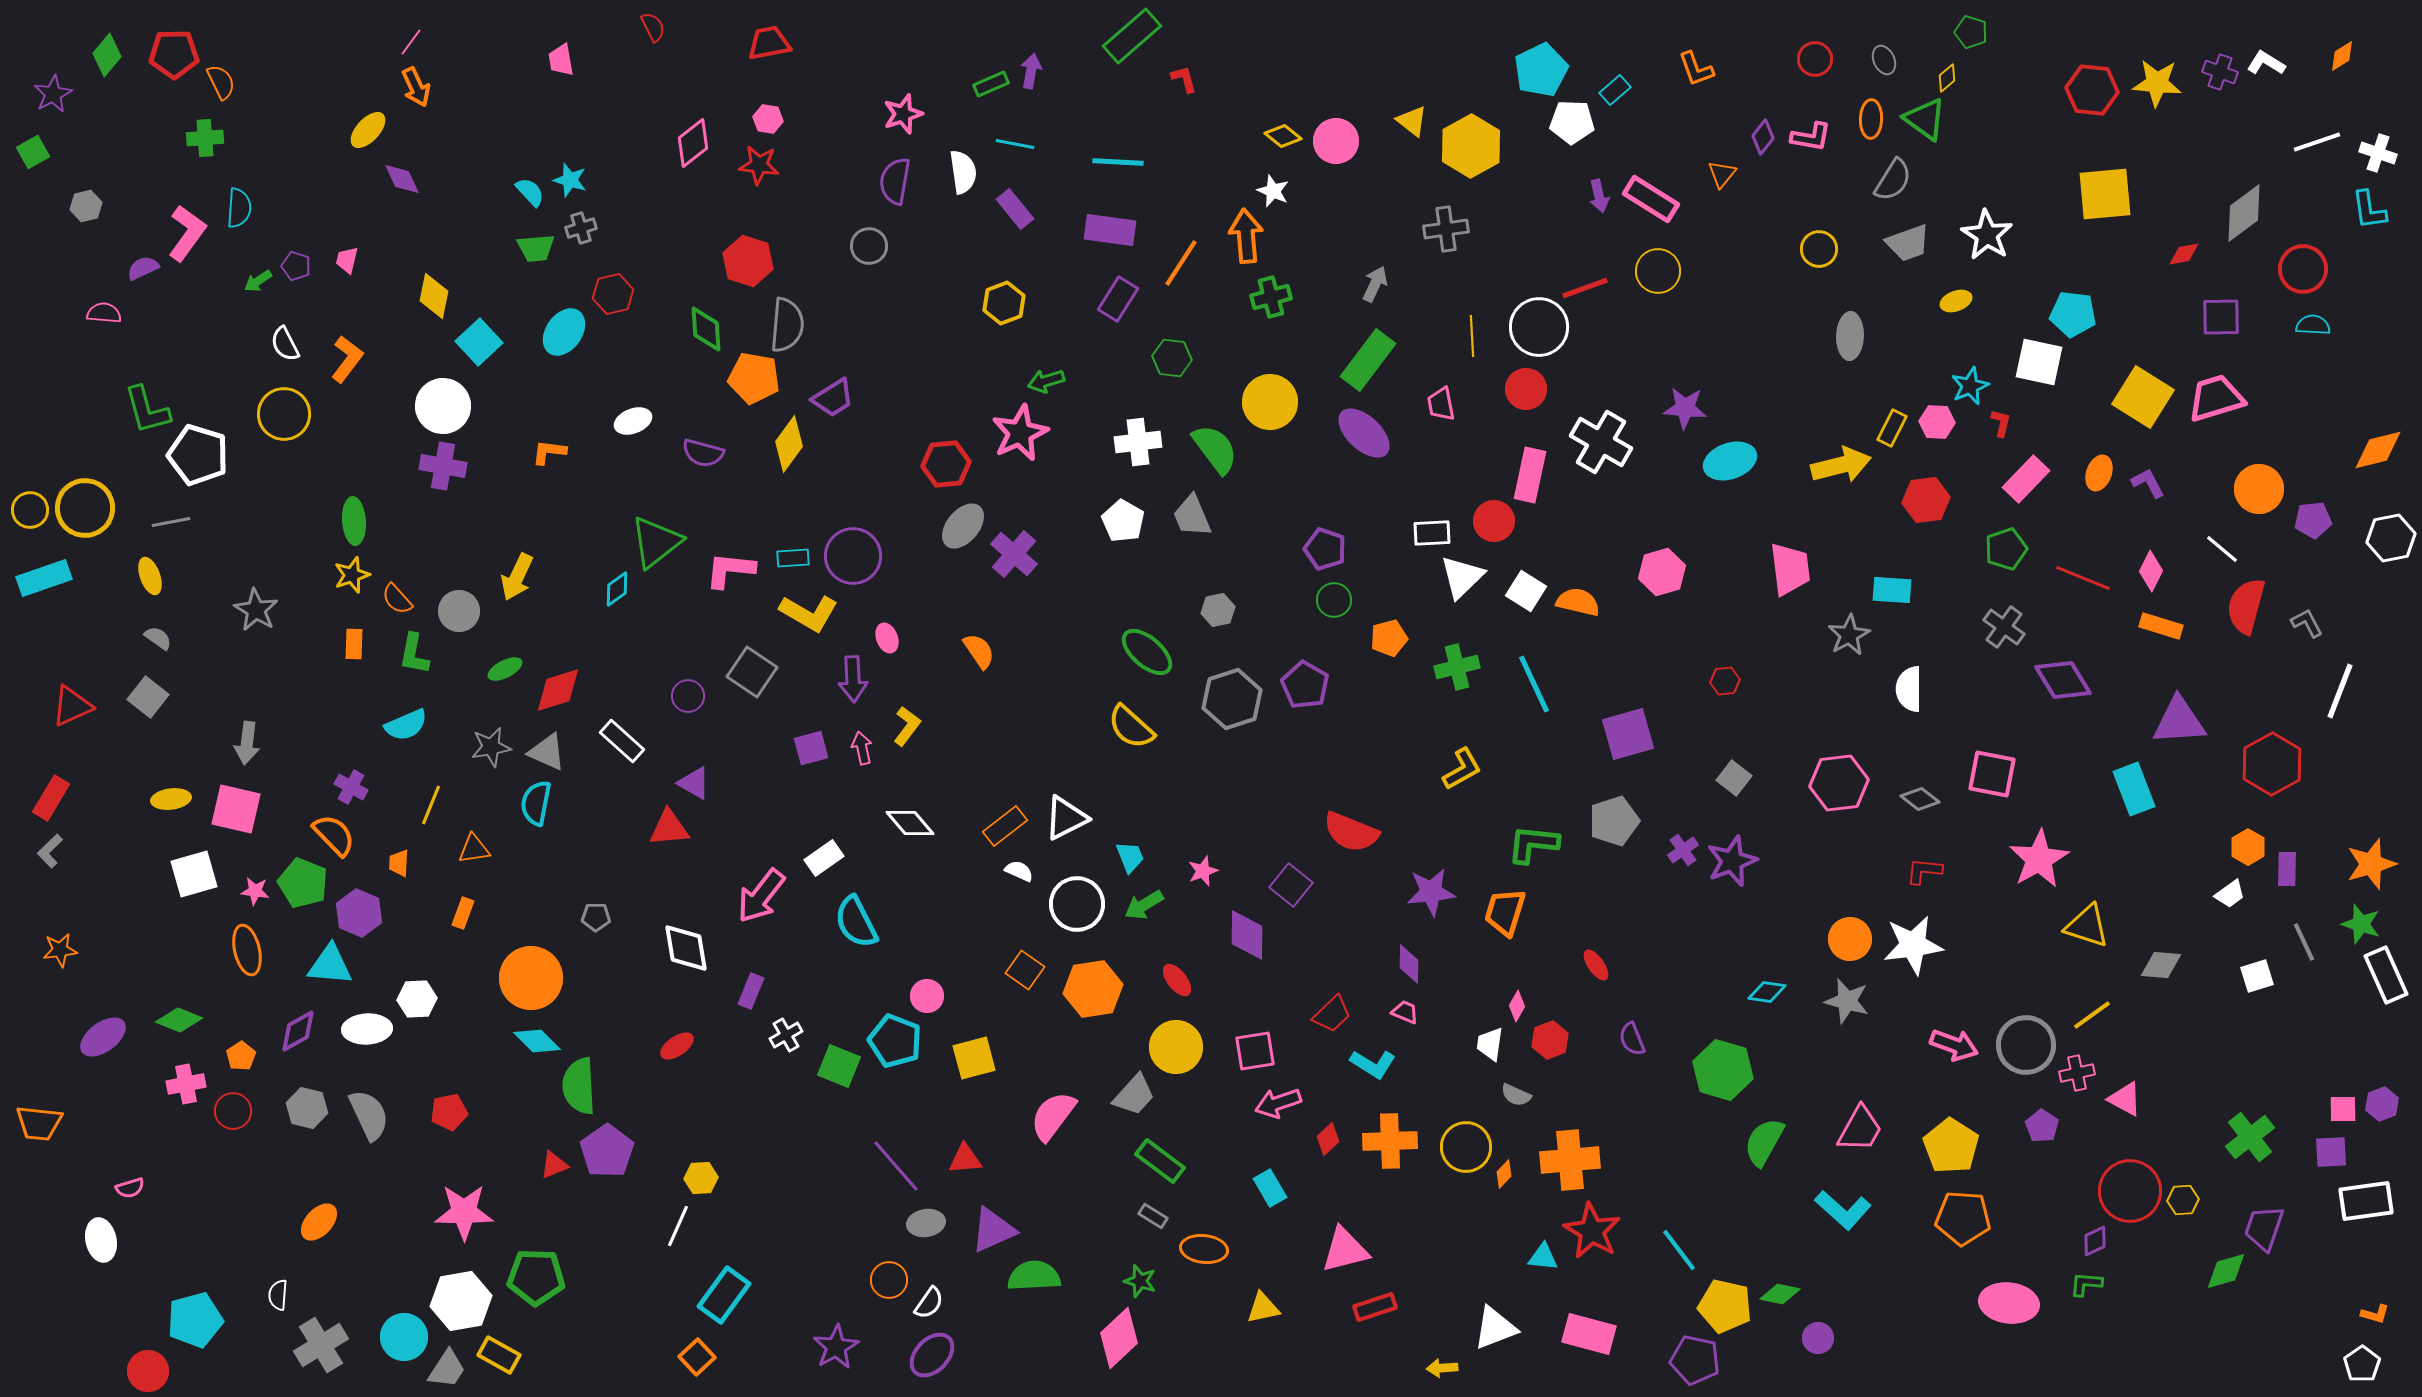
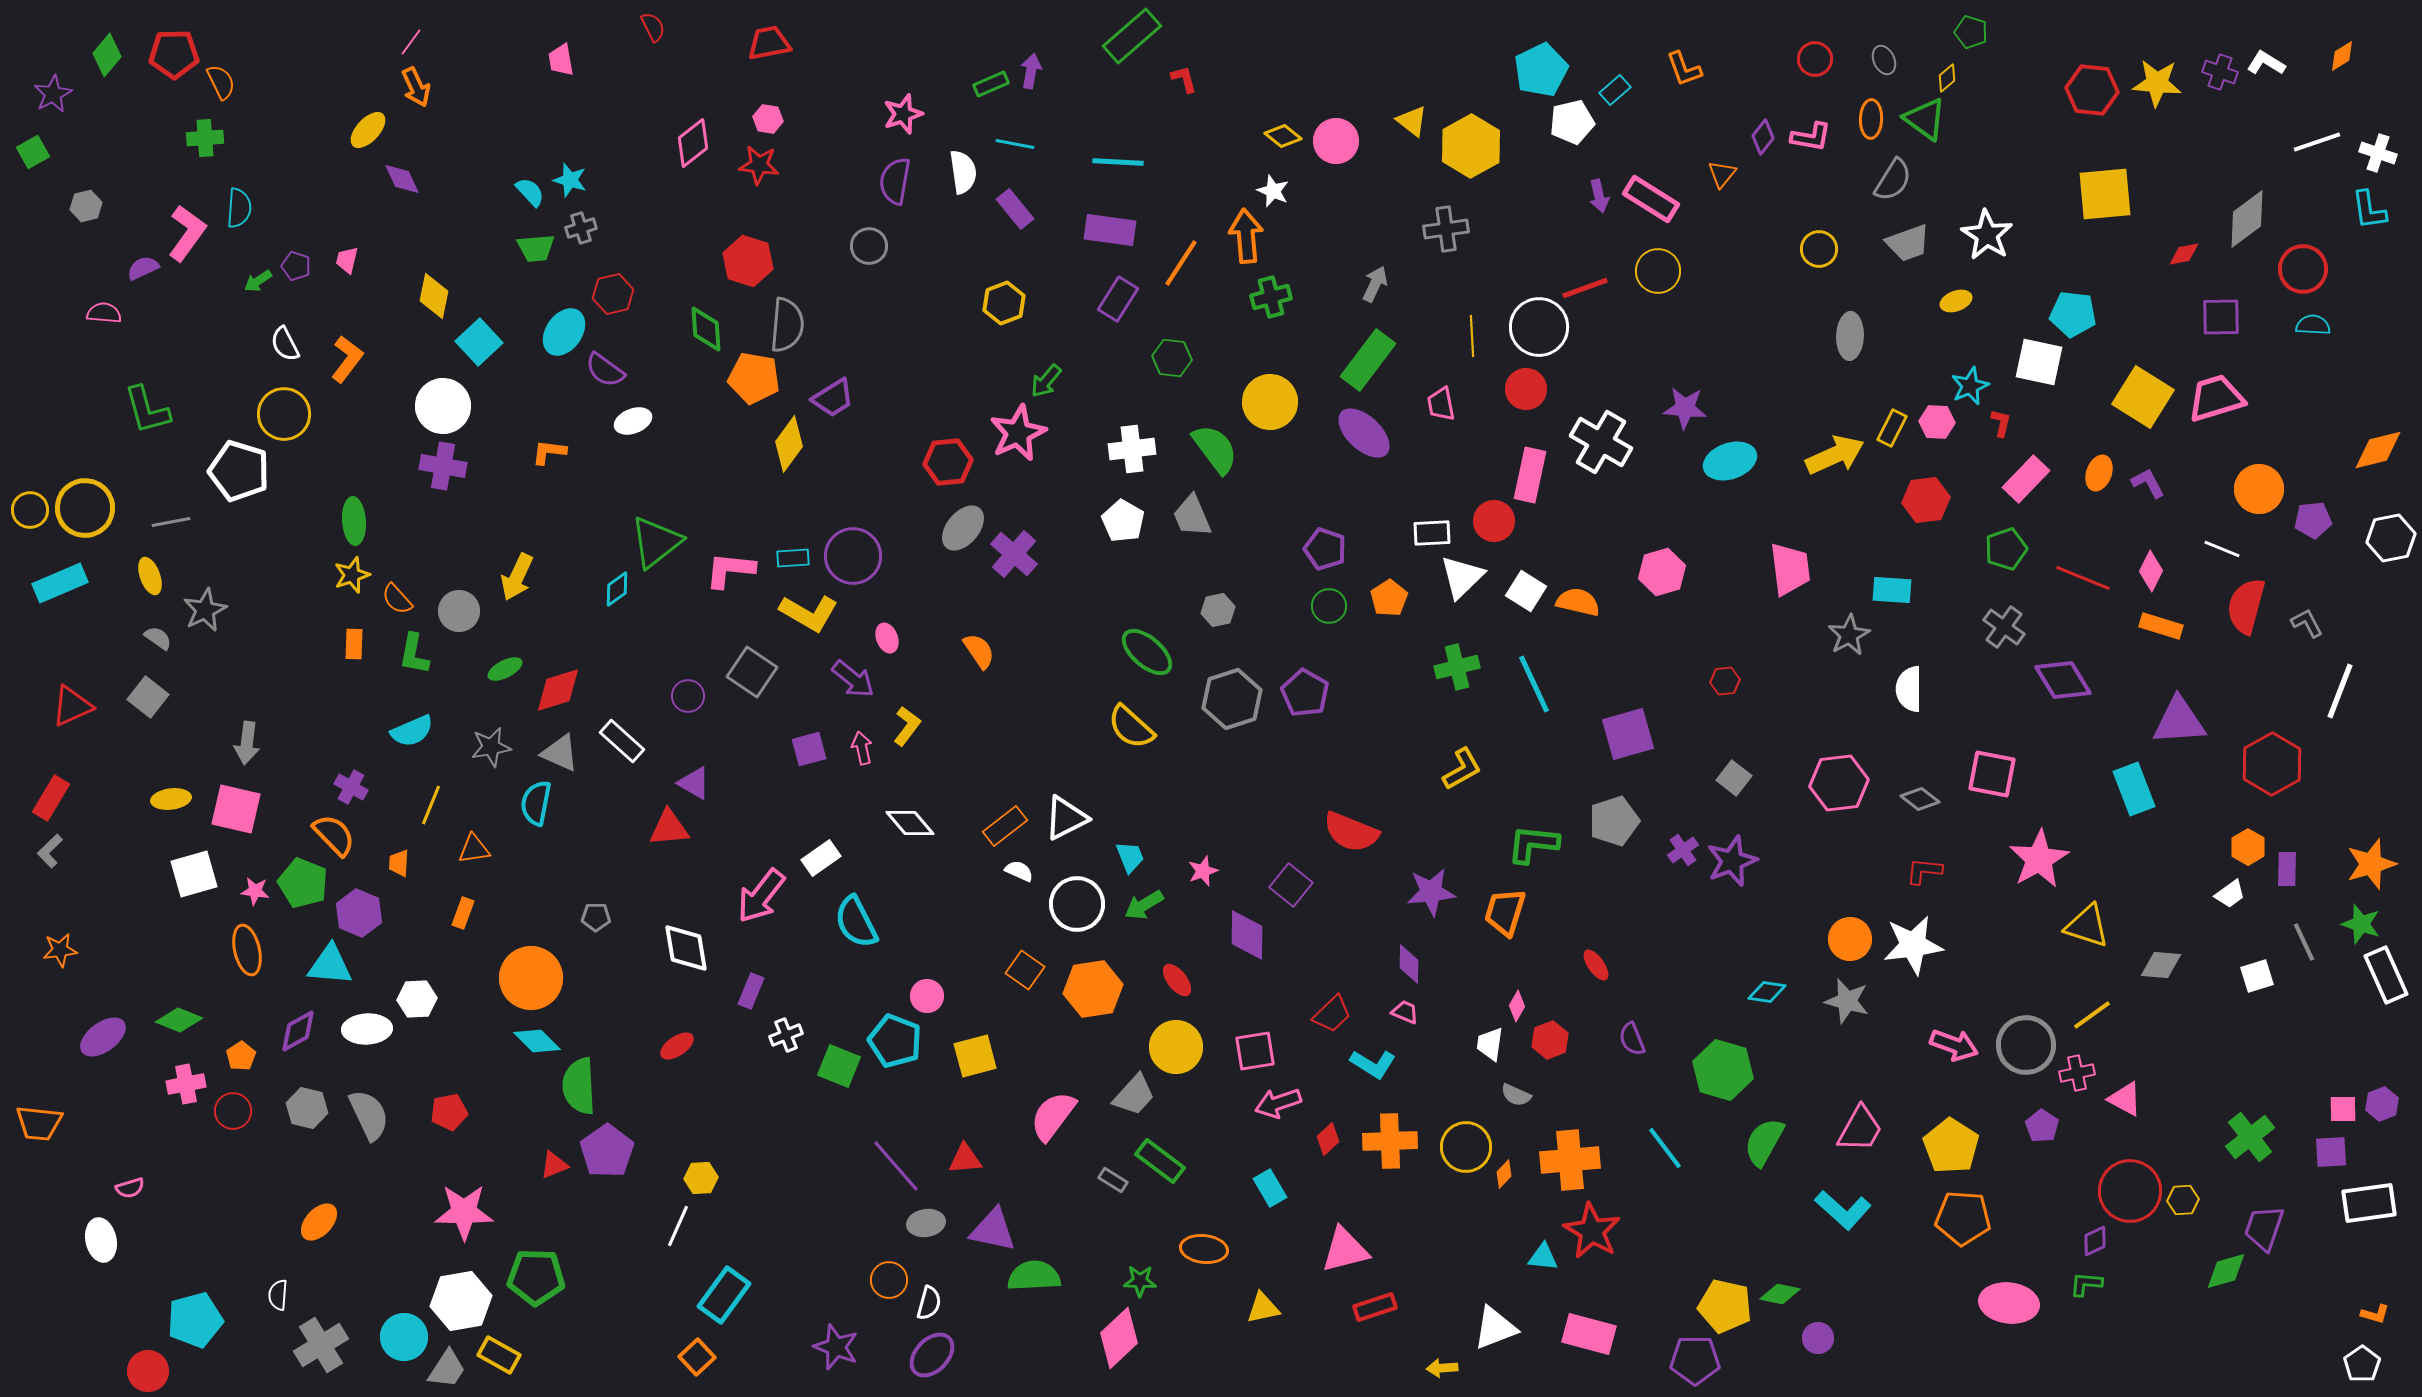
orange L-shape at (1696, 69): moved 12 px left
white pentagon at (1572, 122): rotated 15 degrees counterclockwise
gray diamond at (2244, 213): moved 3 px right, 6 px down
green arrow at (1046, 381): rotated 33 degrees counterclockwise
pink star at (1020, 433): moved 2 px left
white cross at (1138, 442): moved 6 px left, 7 px down
purple semicircle at (703, 453): moved 98 px left, 83 px up; rotated 21 degrees clockwise
white pentagon at (198, 455): moved 41 px right, 16 px down
red hexagon at (946, 464): moved 2 px right, 2 px up
yellow arrow at (1841, 465): moved 6 px left, 10 px up; rotated 10 degrees counterclockwise
gray ellipse at (963, 526): moved 2 px down
white line at (2222, 549): rotated 18 degrees counterclockwise
cyan rectangle at (44, 578): moved 16 px right, 5 px down; rotated 4 degrees counterclockwise
green circle at (1334, 600): moved 5 px left, 6 px down
gray star at (256, 610): moved 51 px left; rotated 15 degrees clockwise
orange pentagon at (1389, 638): moved 40 px up; rotated 18 degrees counterclockwise
purple arrow at (853, 679): rotated 48 degrees counterclockwise
purple pentagon at (1305, 685): moved 8 px down
cyan semicircle at (406, 725): moved 6 px right, 6 px down
purple square at (811, 748): moved 2 px left, 1 px down
gray triangle at (547, 752): moved 13 px right, 1 px down
white rectangle at (824, 858): moved 3 px left
white cross at (786, 1035): rotated 8 degrees clockwise
yellow square at (974, 1058): moved 1 px right, 2 px up
white rectangle at (2366, 1201): moved 3 px right, 2 px down
gray rectangle at (1153, 1216): moved 40 px left, 36 px up
purple triangle at (993, 1230): rotated 36 degrees clockwise
cyan line at (1679, 1250): moved 14 px left, 102 px up
green star at (1140, 1281): rotated 16 degrees counterclockwise
white semicircle at (929, 1303): rotated 20 degrees counterclockwise
purple star at (836, 1347): rotated 21 degrees counterclockwise
purple pentagon at (1695, 1360): rotated 12 degrees counterclockwise
